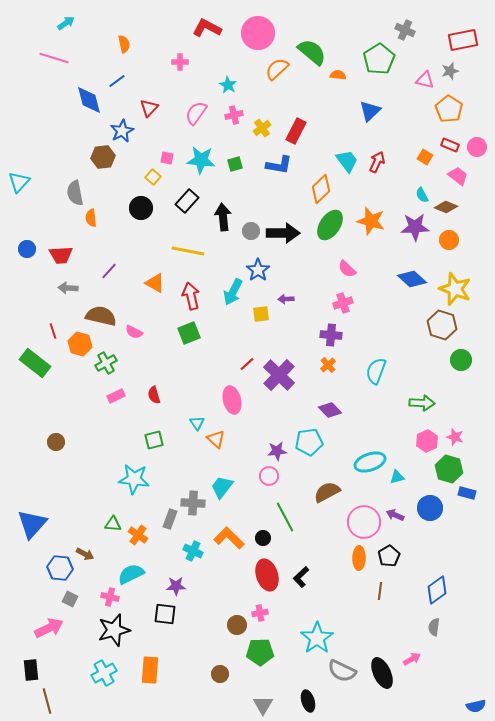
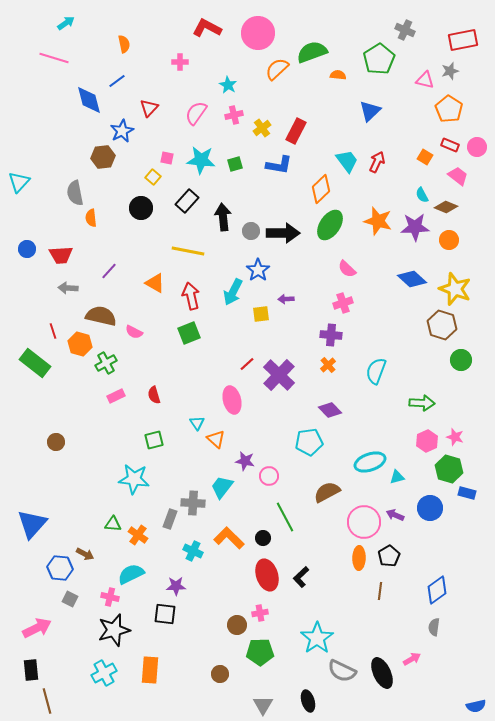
green semicircle at (312, 52): rotated 60 degrees counterclockwise
orange star at (371, 221): moved 7 px right
purple star at (277, 451): moved 32 px left, 10 px down; rotated 18 degrees clockwise
pink arrow at (49, 628): moved 12 px left
